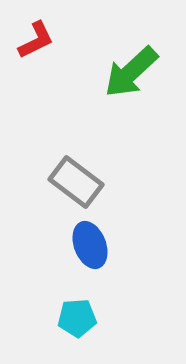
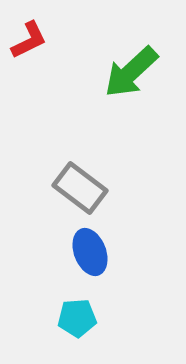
red L-shape: moved 7 px left
gray rectangle: moved 4 px right, 6 px down
blue ellipse: moved 7 px down
